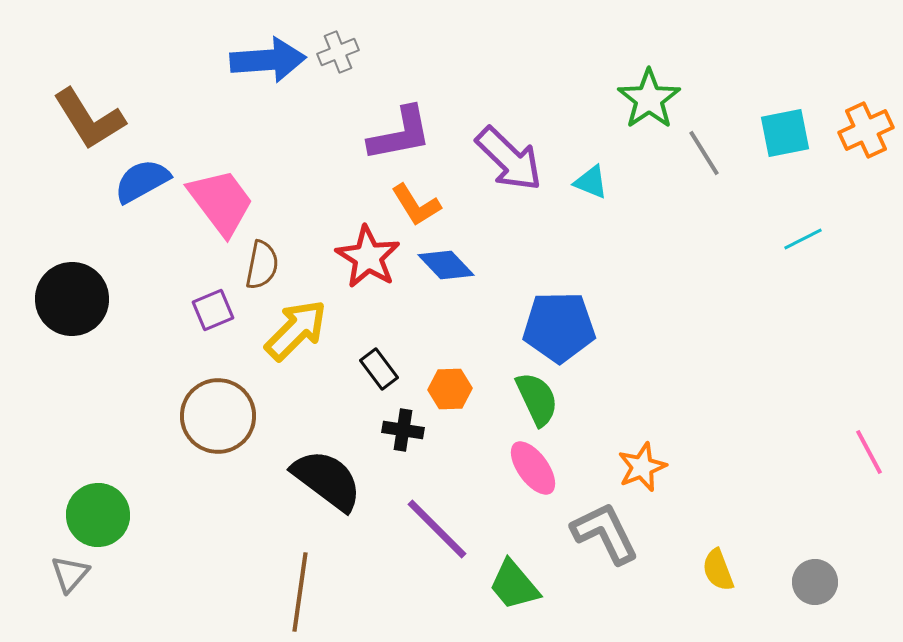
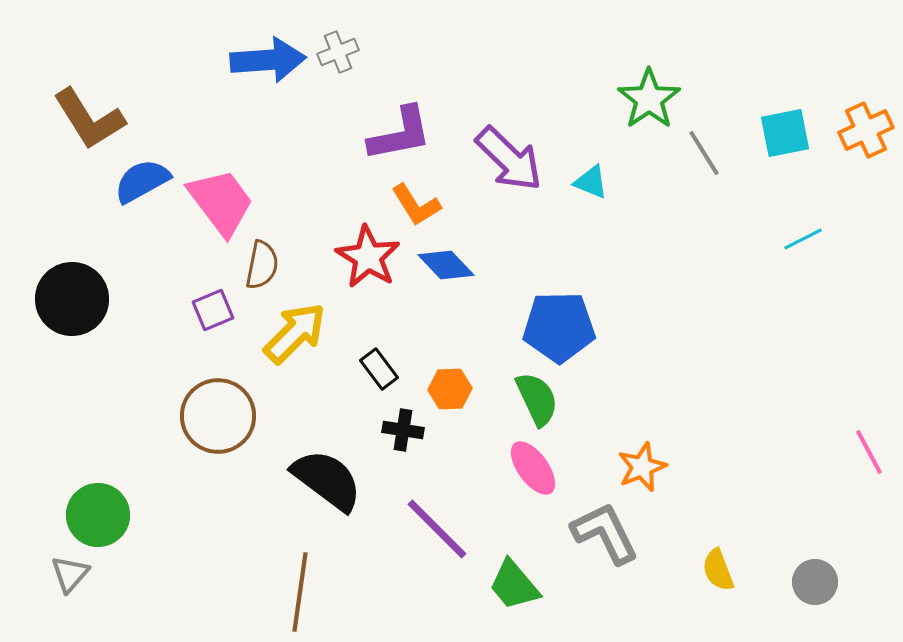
yellow arrow: moved 1 px left, 3 px down
